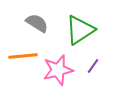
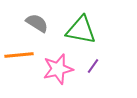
green triangle: moved 1 px right; rotated 44 degrees clockwise
orange line: moved 4 px left, 1 px up
pink star: moved 1 px up
